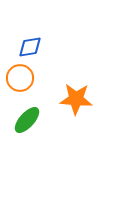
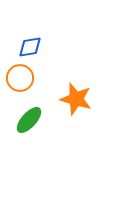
orange star: rotated 12 degrees clockwise
green ellipse: moved 2 px right
